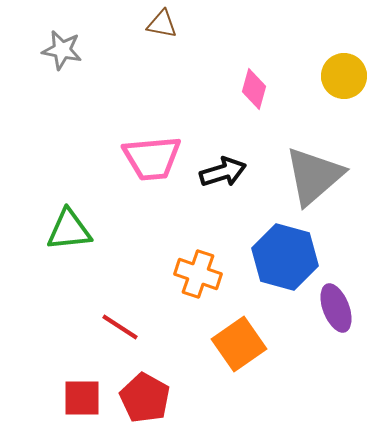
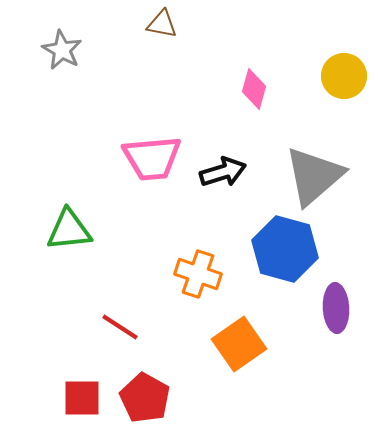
gray star: rotated 18 degrees clockwise
blue hexagon: moved 8 px up
purple ellipse: rotated 18 degrees clockwise
